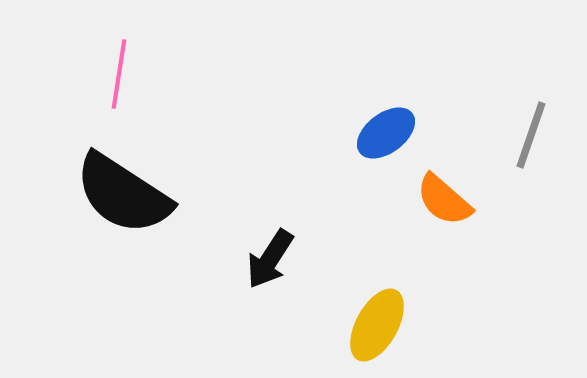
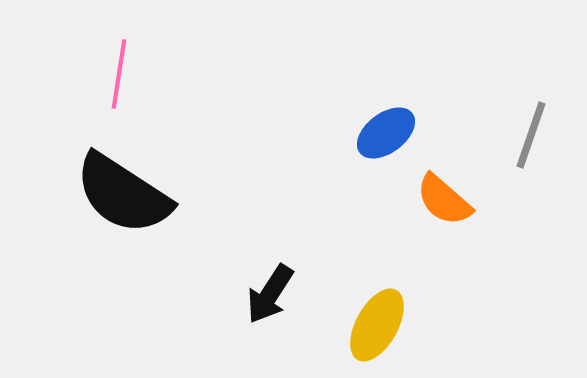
black arrow: moved 35 px down
